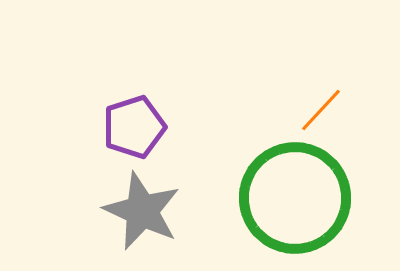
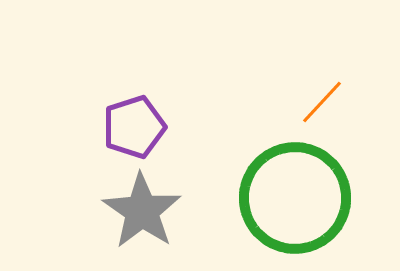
orange line: moved 1 px right, 8 px up
gray star: rotated 10 degrees clockwise
